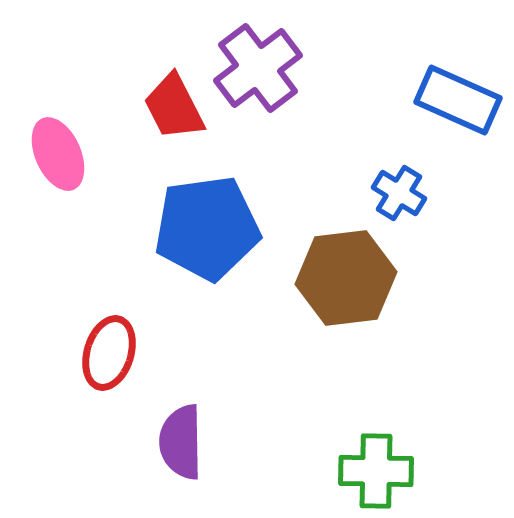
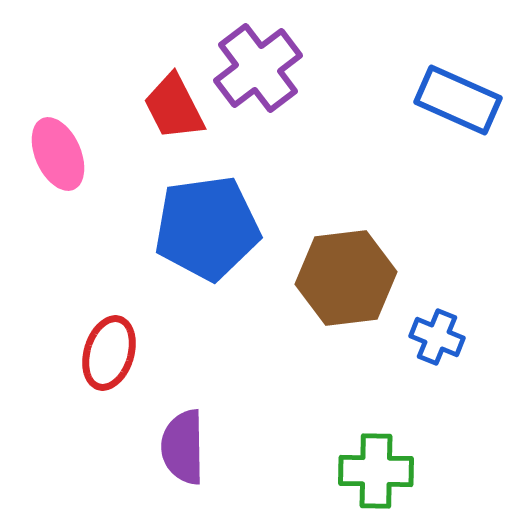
blue cross: moved 38 px right, 144 px down; rotated 10 degrees counterclockwise
purple semicircle: moved 2 px right, 5 px down
